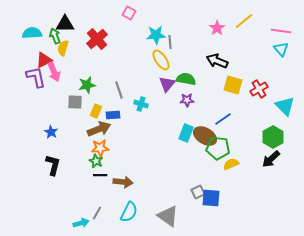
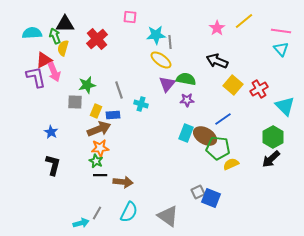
pink square at (129, 13): moved 1 px right, 4 px down; rotated 24 degrees counterclockwise
yellow ellipse at (161, 60): rotated 20 degrees counterclockwise
yellow square at (233, 85): rotated 24 degrees clockwise
blue square at (211, 198): rotated 18 degrees clockwise
